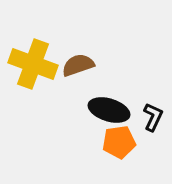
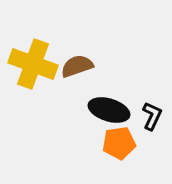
brown semicircle: moved 1 px left, 1 px down
black L-shape: moved 1 px left, 1 px up
orange pentagon: moved 1 px down
